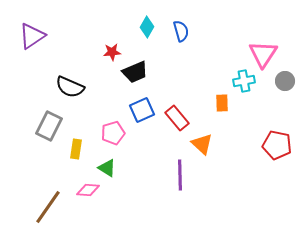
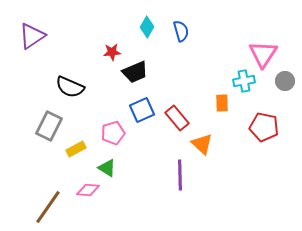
red pentagon: moved 13 px left, 18 px up
yellow rectangle: rotated 54 degrees clockwise
